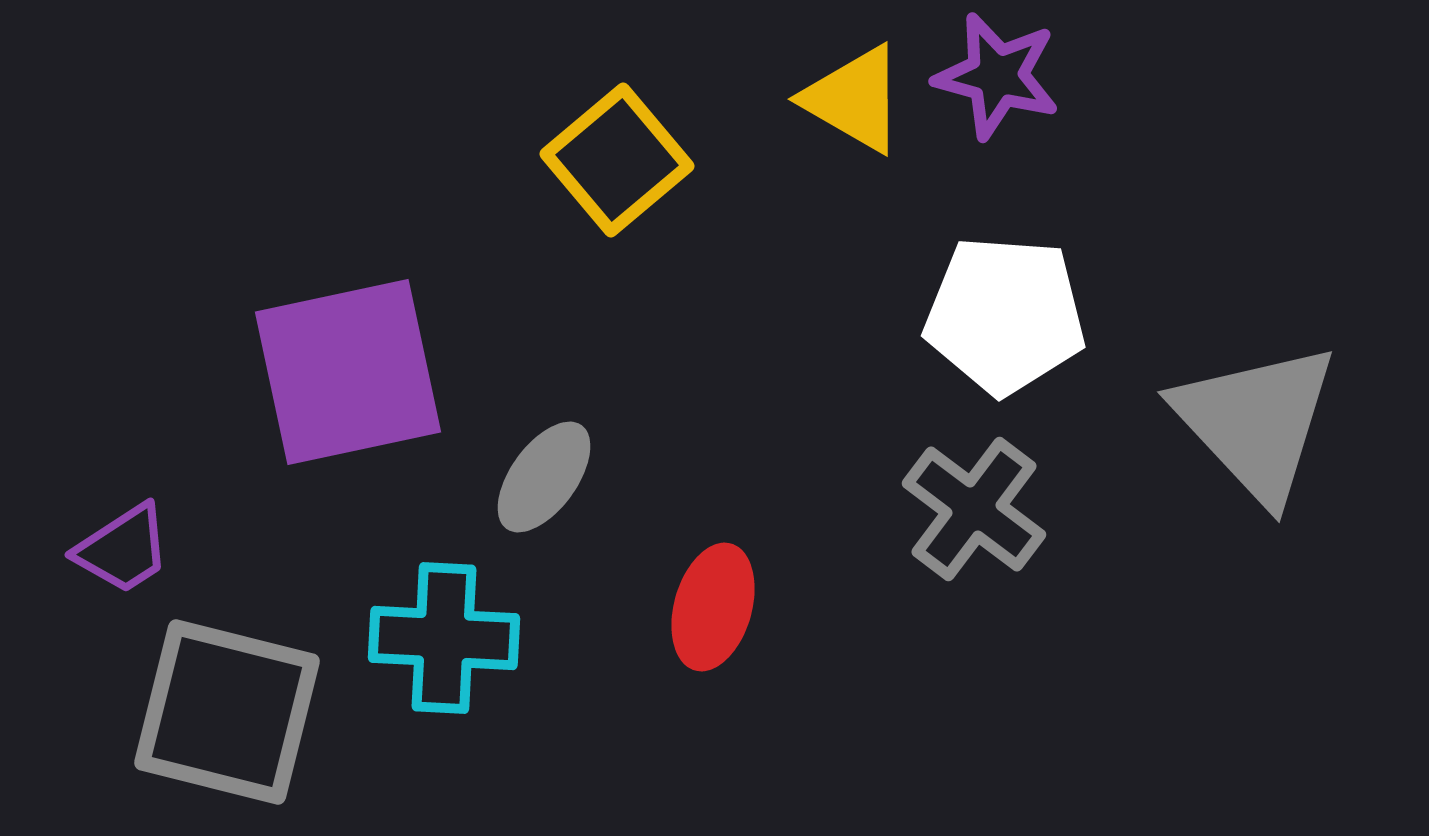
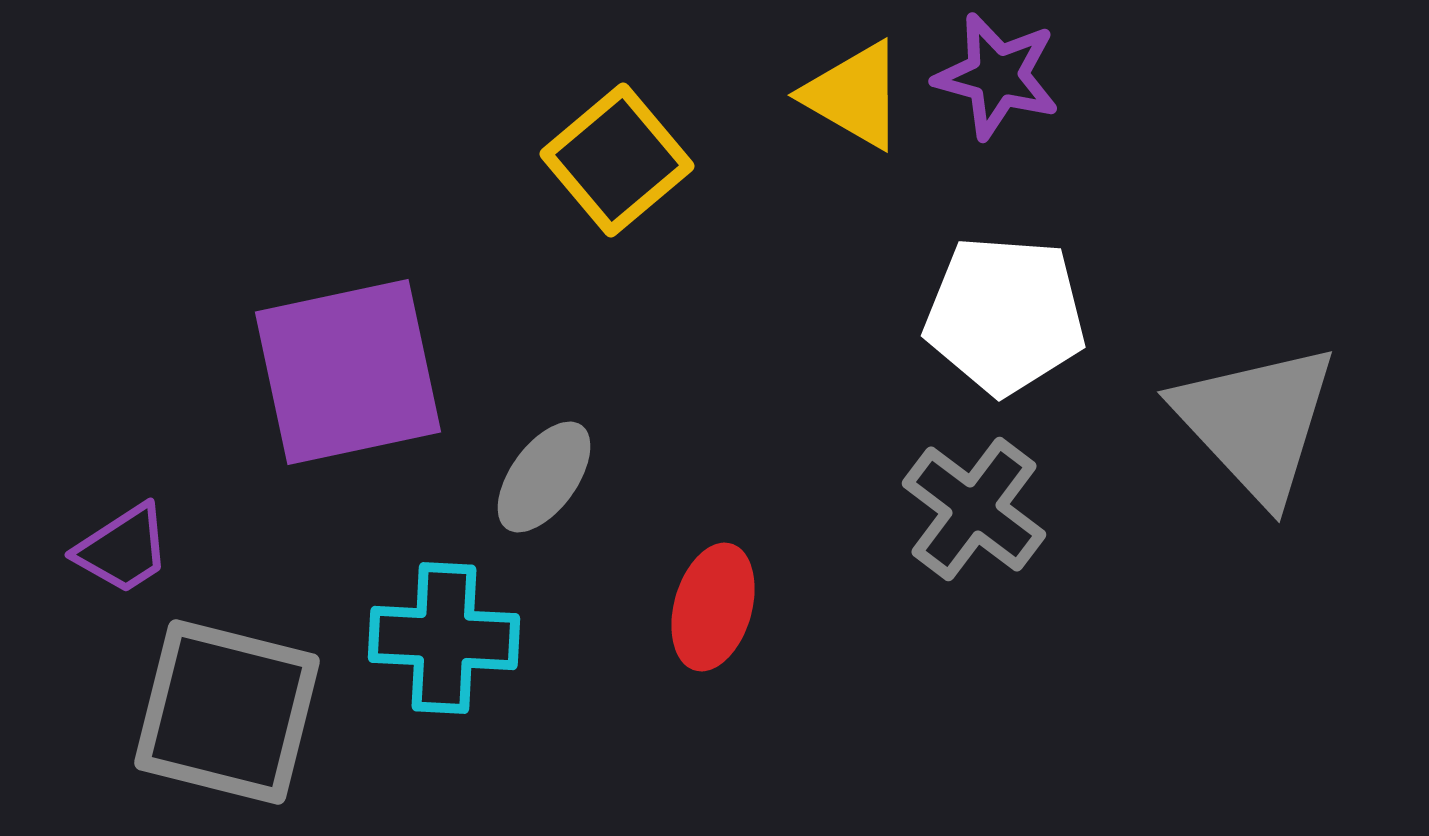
yellow triangle: moved 4 px up
